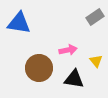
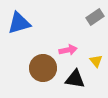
blue triangle: rotated 25 degrees counterclockwise
brown circle: moved 4 px right
black triangle: moved 1 px right
